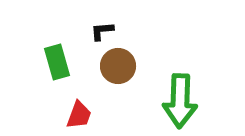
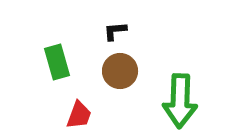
black L-shape: moved 13 px right
brown circle: moved 2 px right, 5 px down
